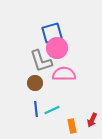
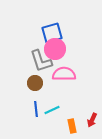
pink circle: moved 2 px left, 1 px down
